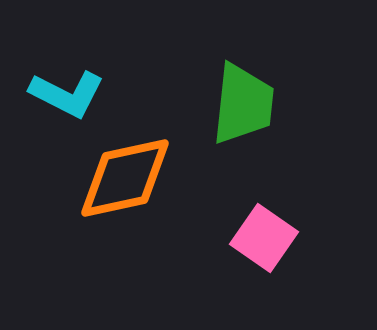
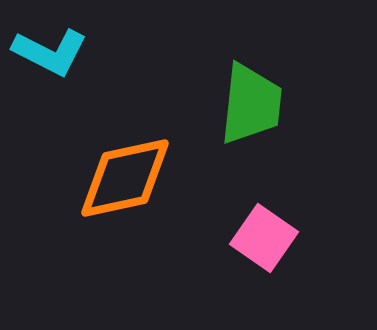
cyan L-shape: moved 17 px left, 42 px up
green trapezoid: moved 8 px right
